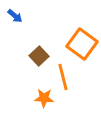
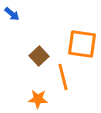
blue arrow: moved 3 px left, 2 px up
orange square: rotated 28 degrees counterclockwise
orange star: moved 6 px left, 1 px down
